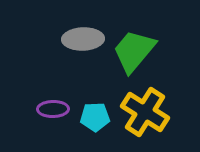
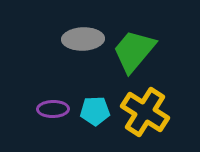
cyan pentagon: moved 6 px up
